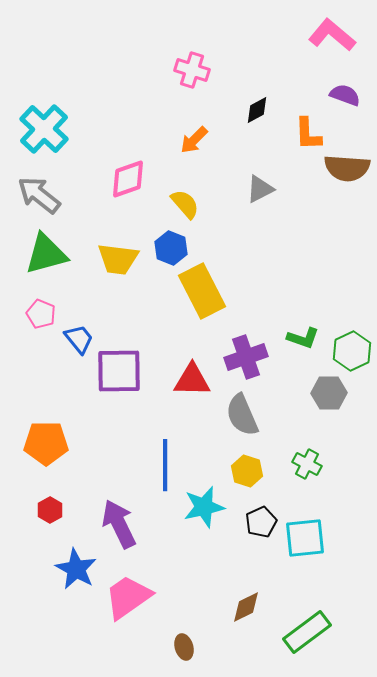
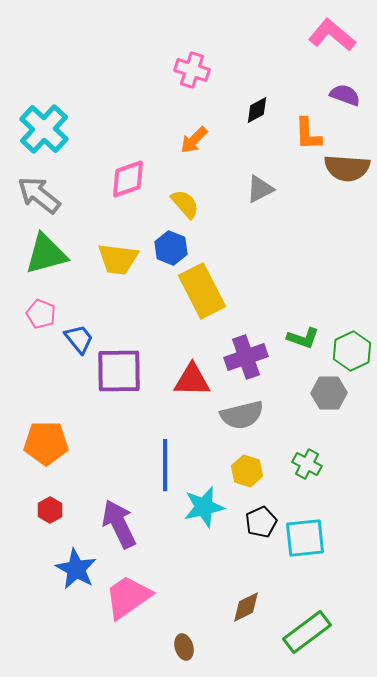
gray semicircle: rotated 81 degrees counterclockwise
